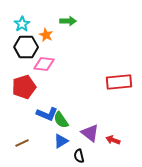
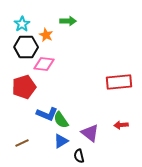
red arrow: moved 8 px right, 15 px up; rotated 24 degrees counterclockwise
